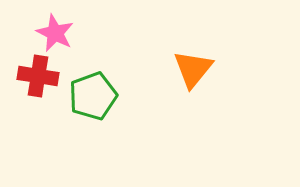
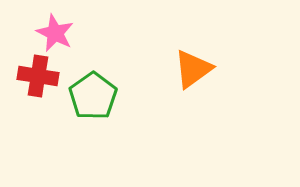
orange triangle: rotated 15 degrees clockwise
green pentagon: rotated 15 degrees counterclockwise
